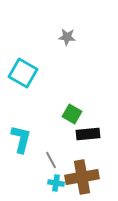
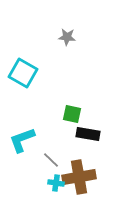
green square: rotated 18 degrees counterclockwise
black rectangle: rotated 15 degrees clockwise
cyan L-shape: moved 1 px right, 1 px down; rotated 124 degrees counterclockwise
gray line: rotated 18 degrees counterclockwise
brown cross: moved 3 px left
